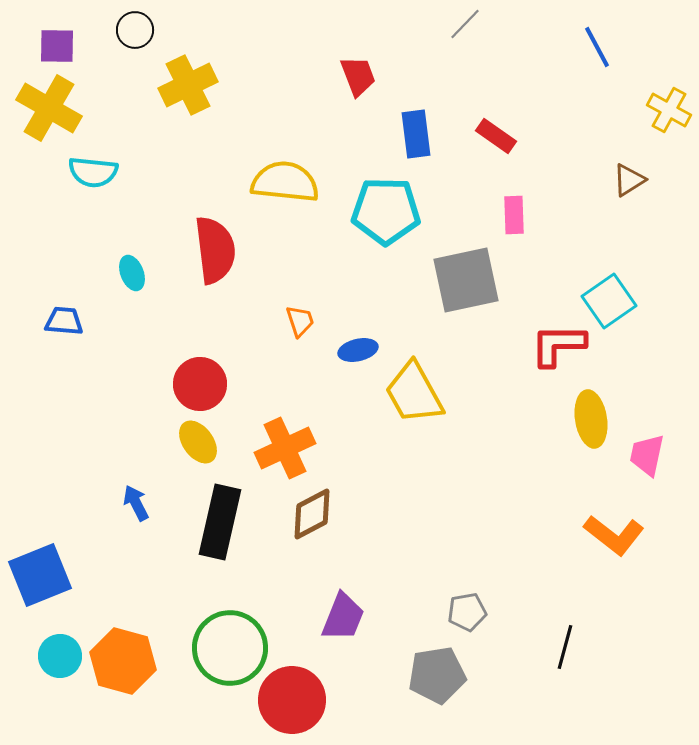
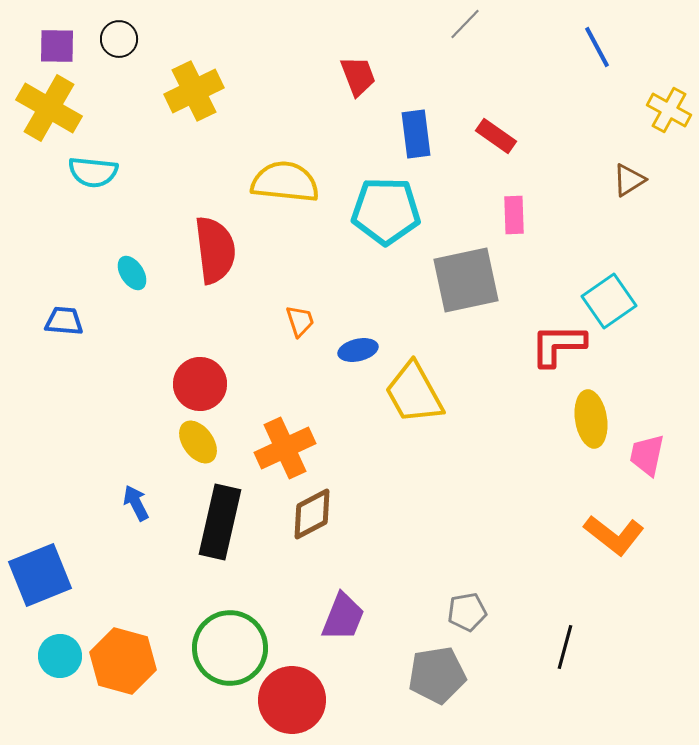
black circle at (135, 30): moved 16 px left, 9 px down
yellow cross at (188, 85): moved 6 px right, 6 px down
cyan ellipse at (132, 273): rotated 12 degrees counterclockwise
